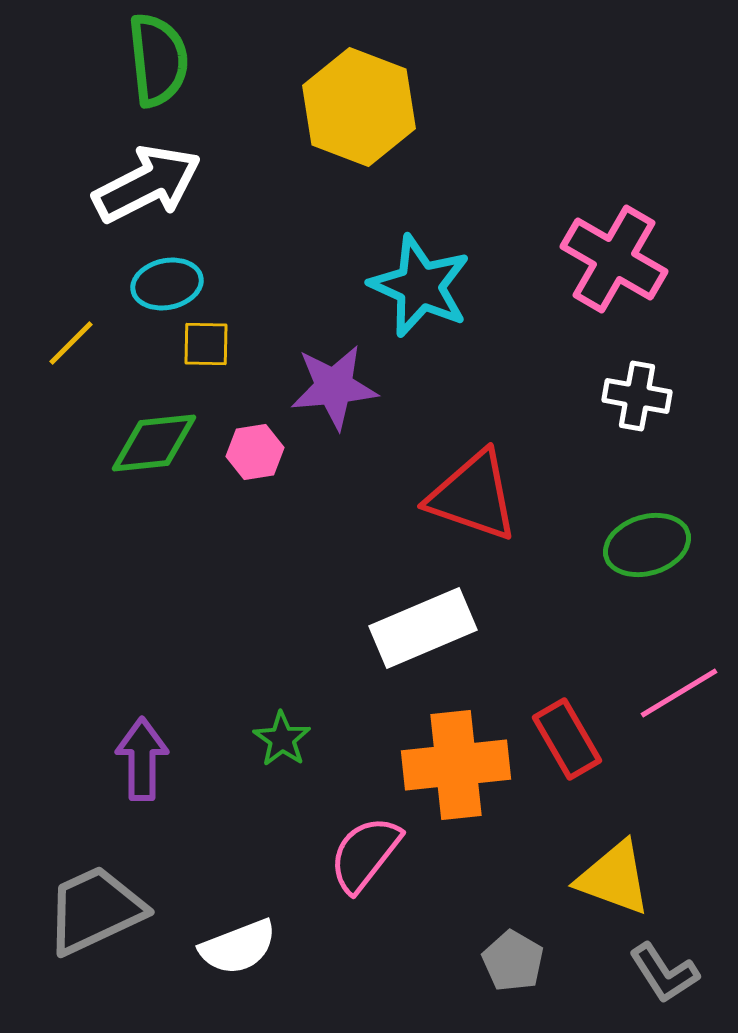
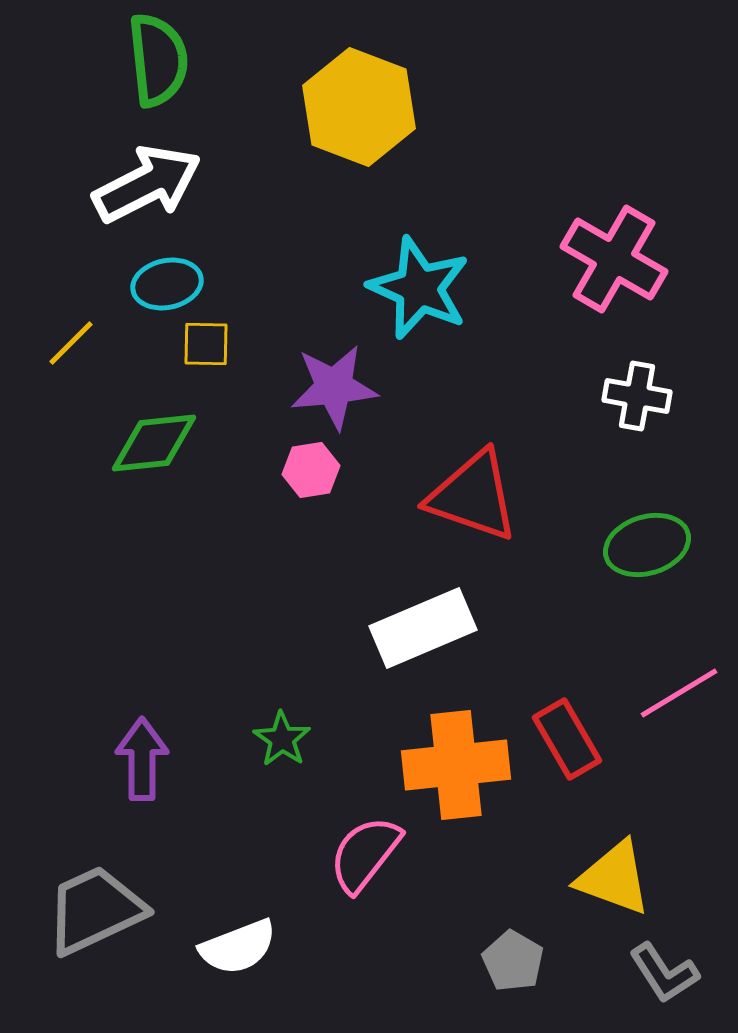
cyan star: moved 1 px left, 2 px down
pink hexagon: moved 56 px right, 18 px down
